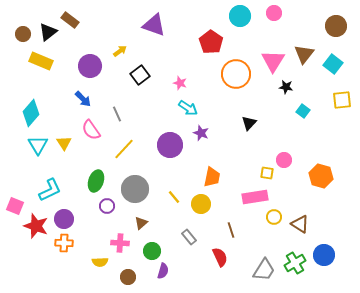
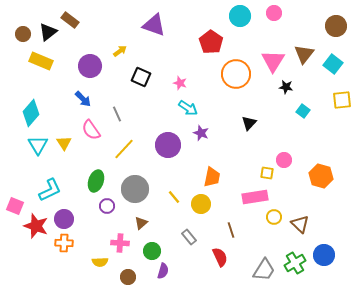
black square at (140, 75): moved 1 px right, 2 px down; rotated 30 degrees counterclockwise
purple circle at (170, 145): moved 2 px left
brown triangle at (300, 224): rotated 12 degrees clockwise
